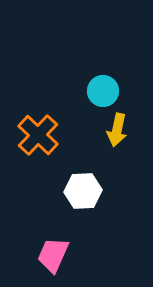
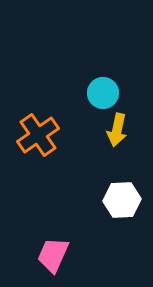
cyan circle: moved 2 px down
orange cross: rotated 12 degrees clockwise
white hexagon: moved 39 px right, 9 px down
